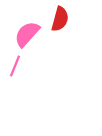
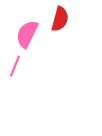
pink semicircle: rotated 16 degrees counterclockwise
